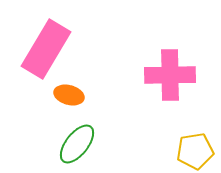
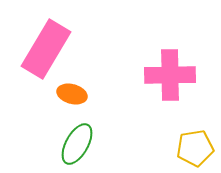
orange ellipse: moved 3 px right, 1 px up
green ellipse: rotated 9 degrees counterclockwise
yellow pentagon: moved 3 px up
